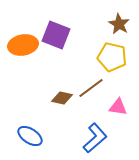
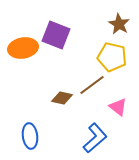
orange ellipse: moved 3 px down
brown line: moved 1 px right, 3 px up
pink triangle: rotated 30 degrees clockwise
blue ellipse: rotated 50 degrees clockwise
